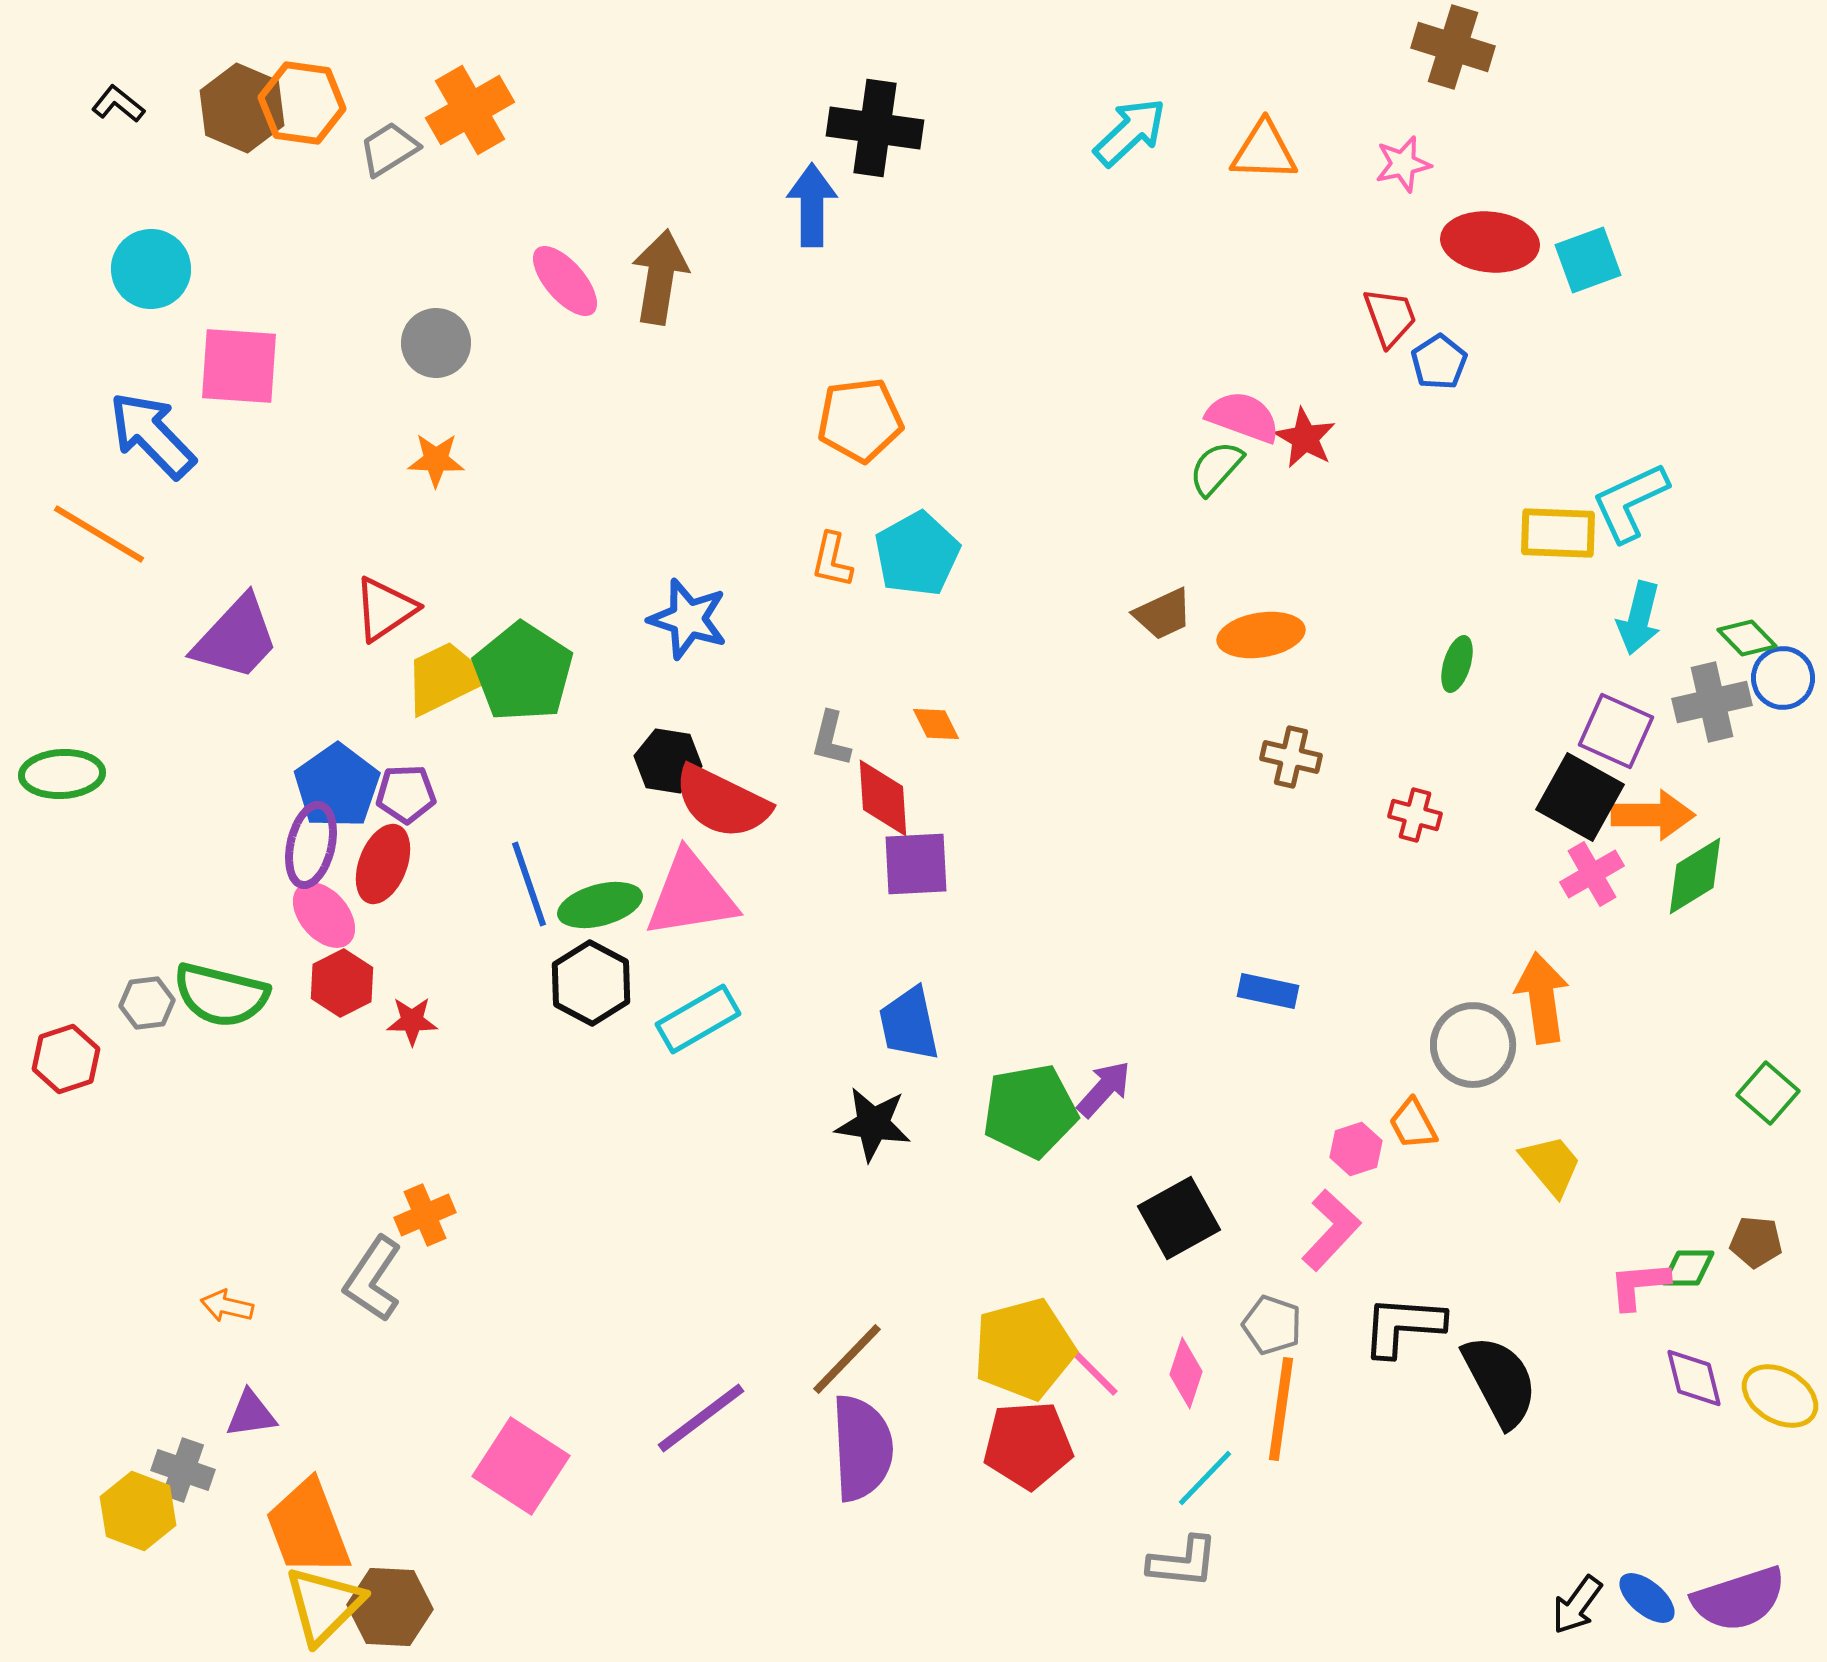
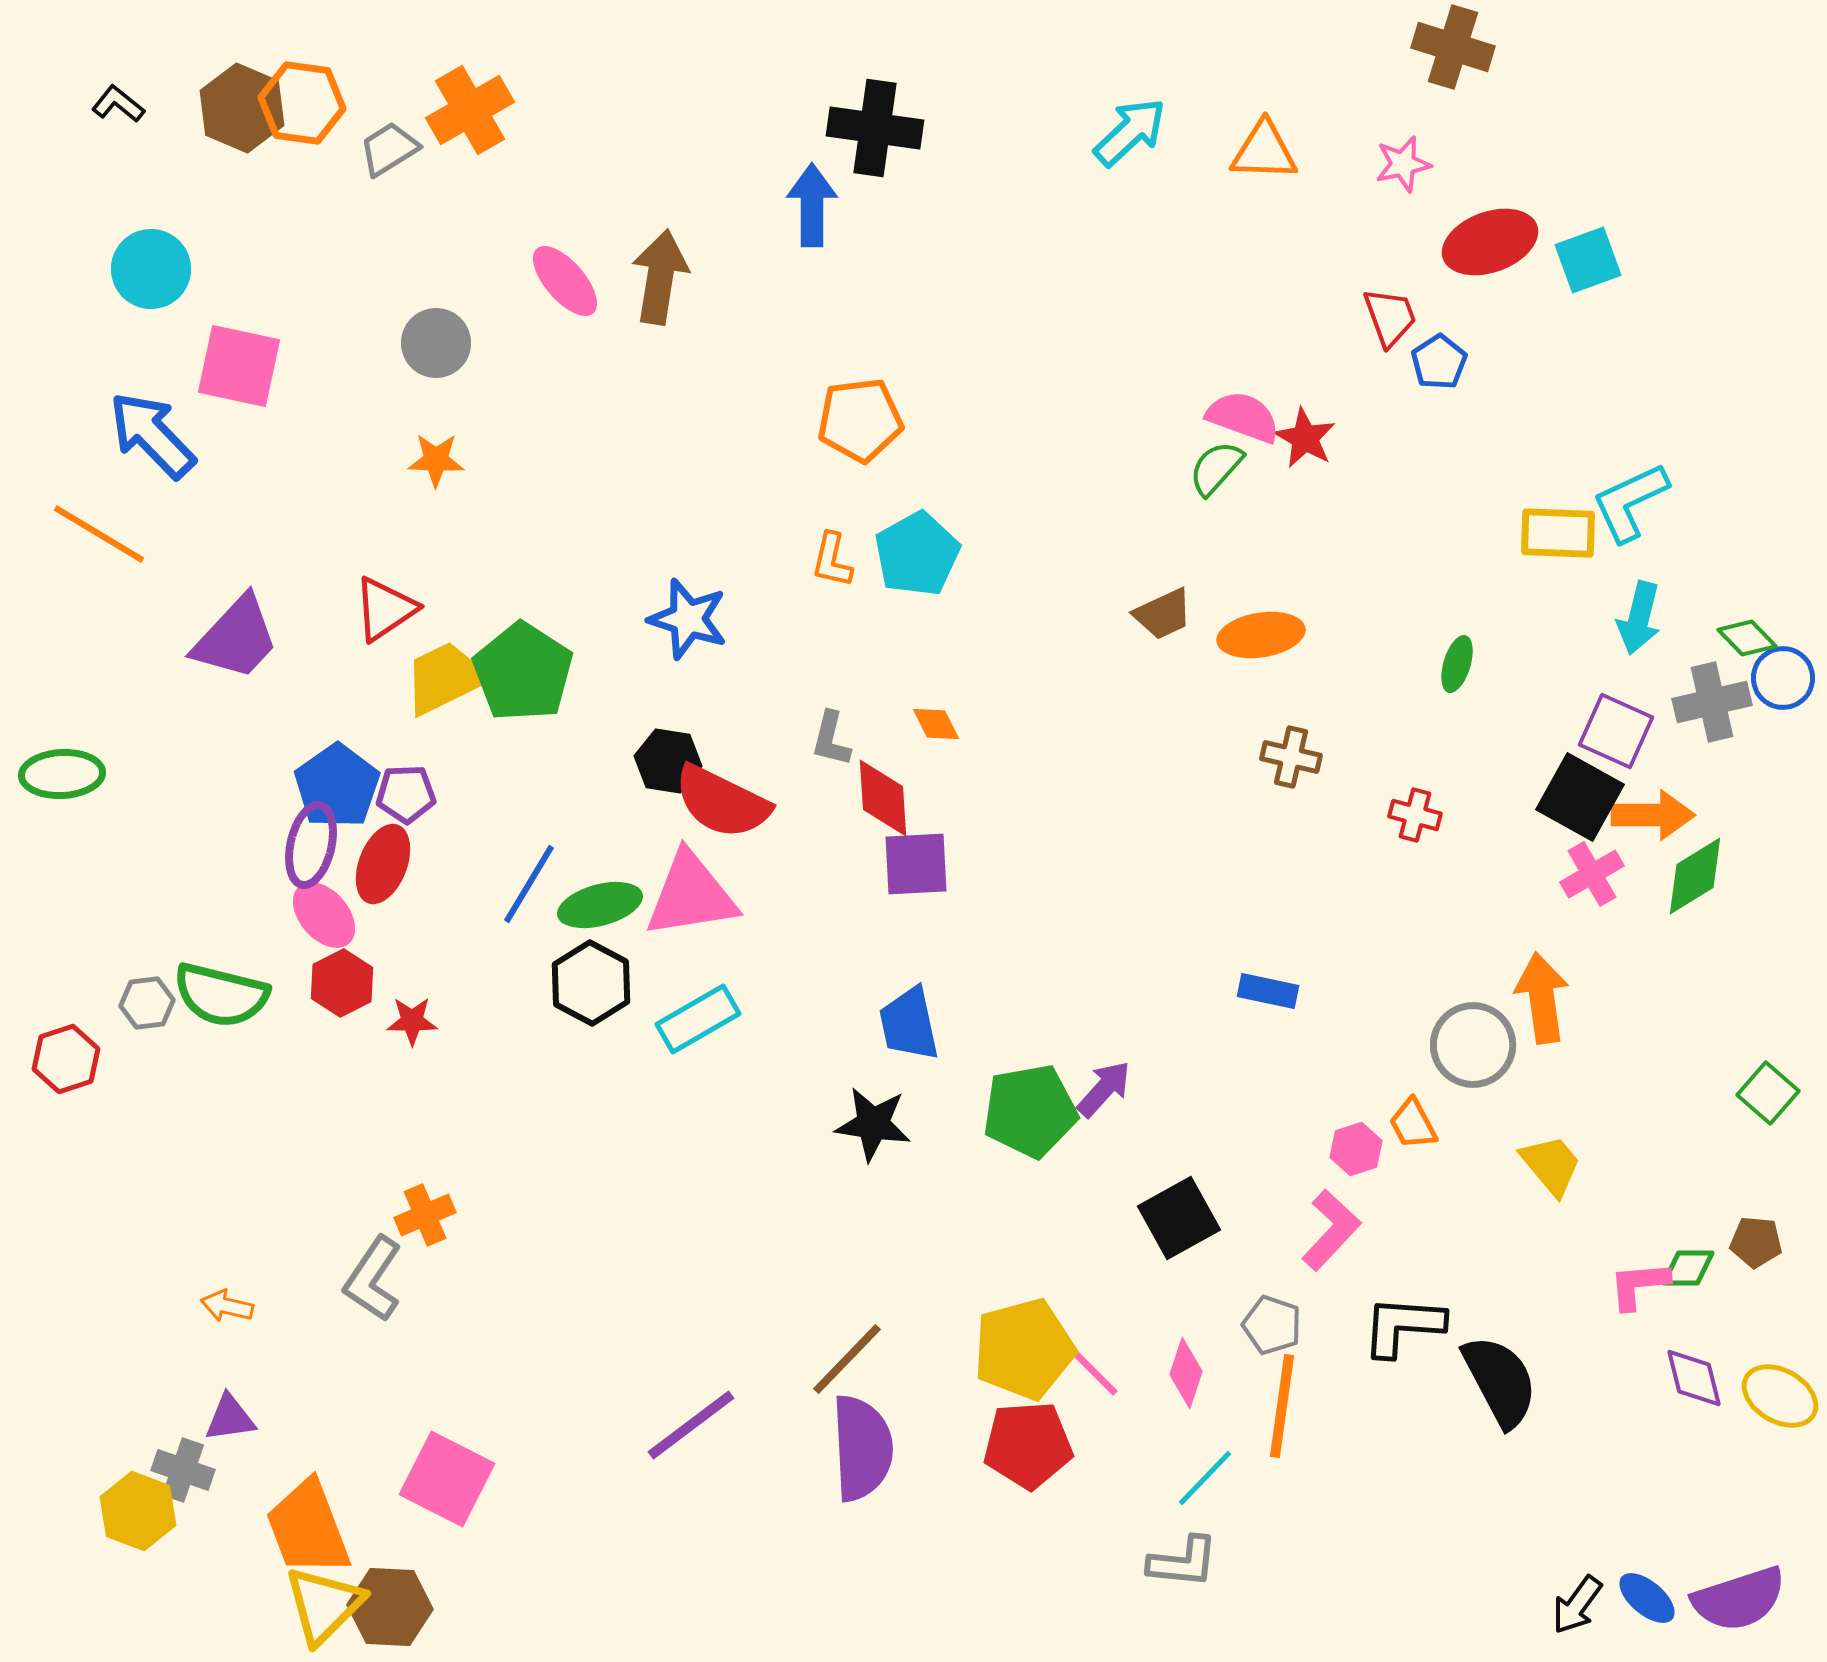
red ellipse at (1490, 242): rotated 26 degrees counterclockwise
pink square at (239, 366): rotated 8 degrees clockwise
blue line at (529, 884): rotated 50 degrees clockwise
orange line at (1281, 1409): moved 1 px right, 3 px up
purple triangle at (251, 1414): moved 21 px left, 4 px down
purple line at (701, 1418): moved 10 px left, 7 px down
pink square at (521, 1466): moved 74 px left, 13 px down; rotated 6 degrees counterclockwise
